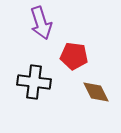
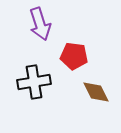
purple arrow: moved 1 px left, 1 px down
black cross: rotated 16 degrees counterclockwise
